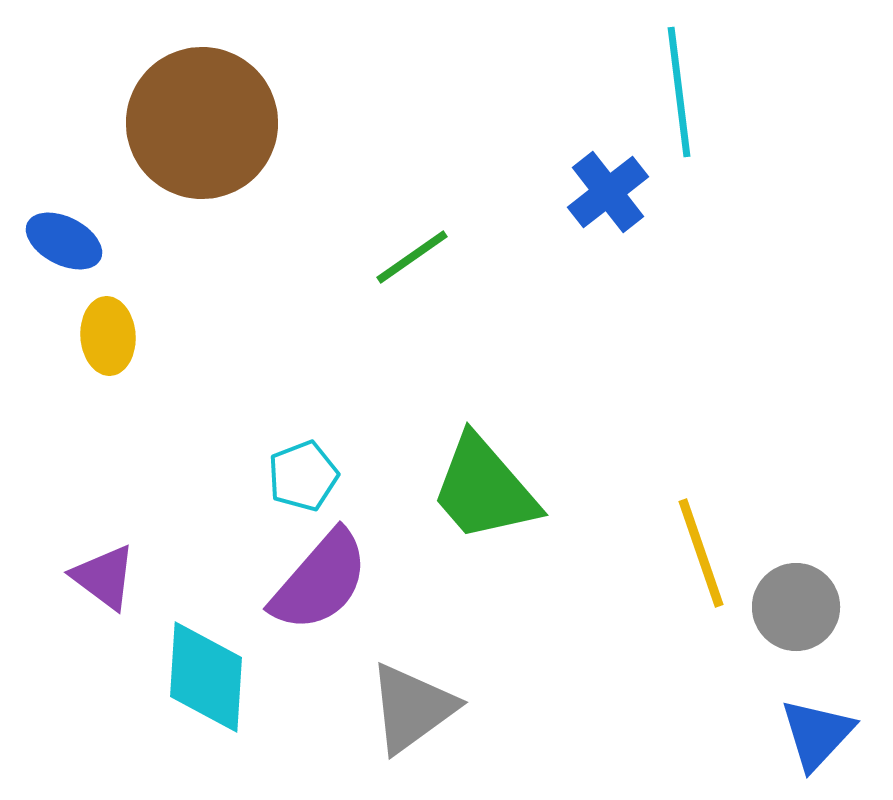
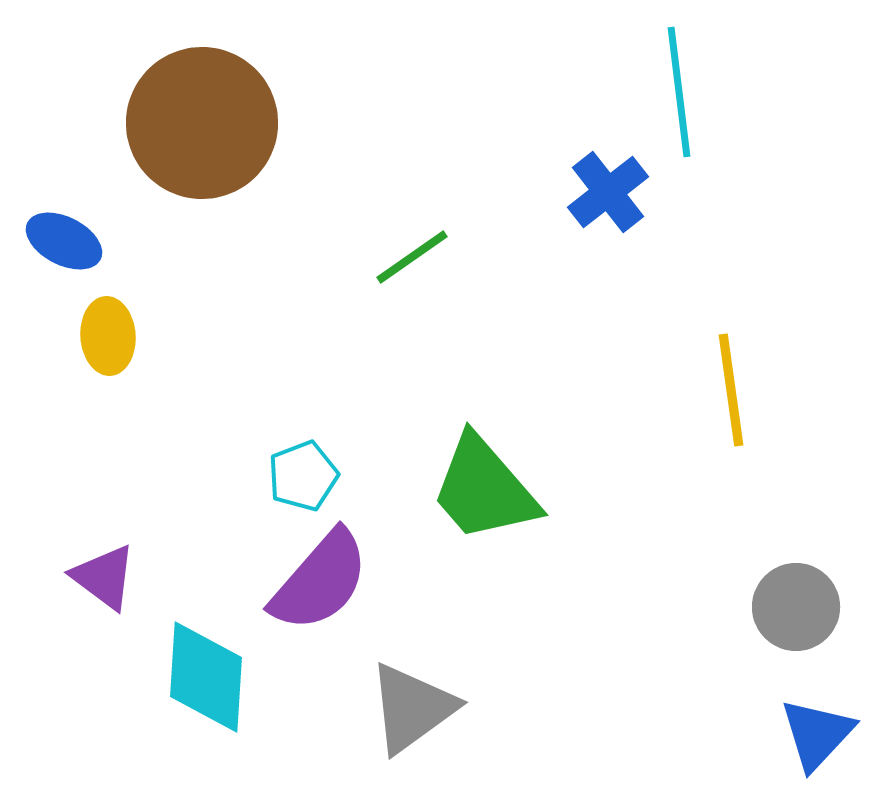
yellow line: moved 30 px right, 163 px up; rotated 11 degrees clockwise
